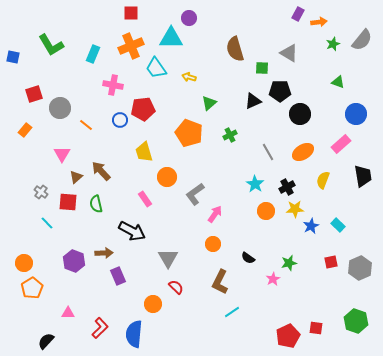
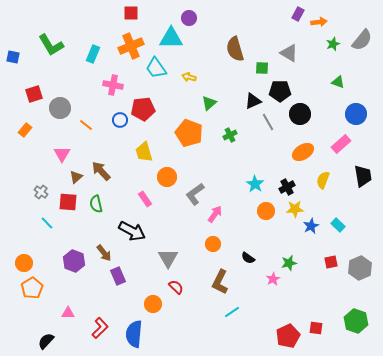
gray line at (268, 152): moved 30 px up
brown arrow at (104, 253): rotated 54 degrees clockwise
